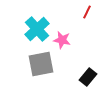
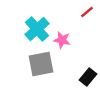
red line: rotated 24 degrees clockwise
